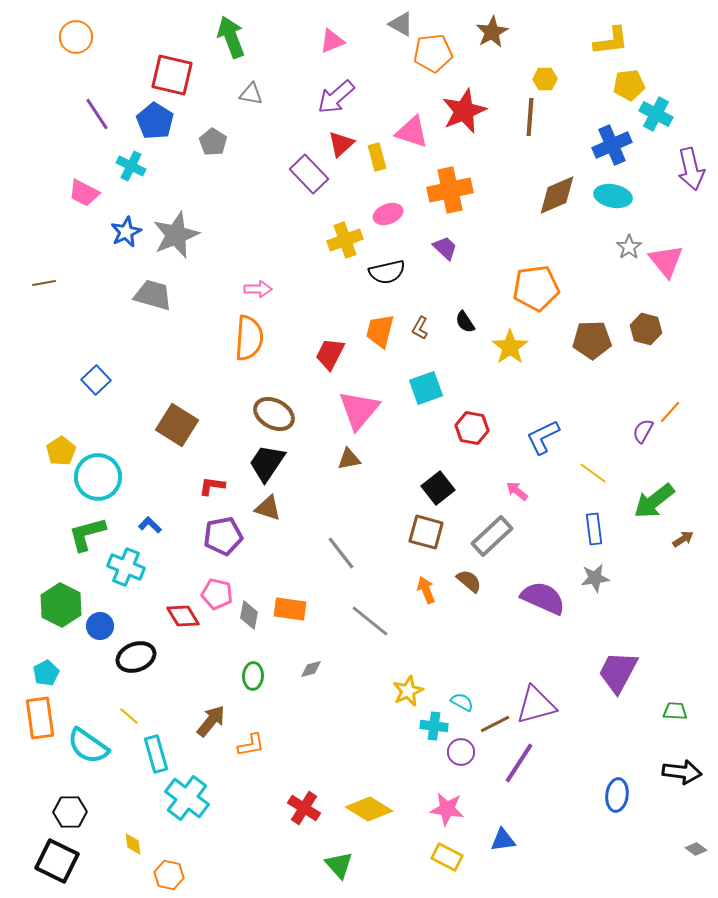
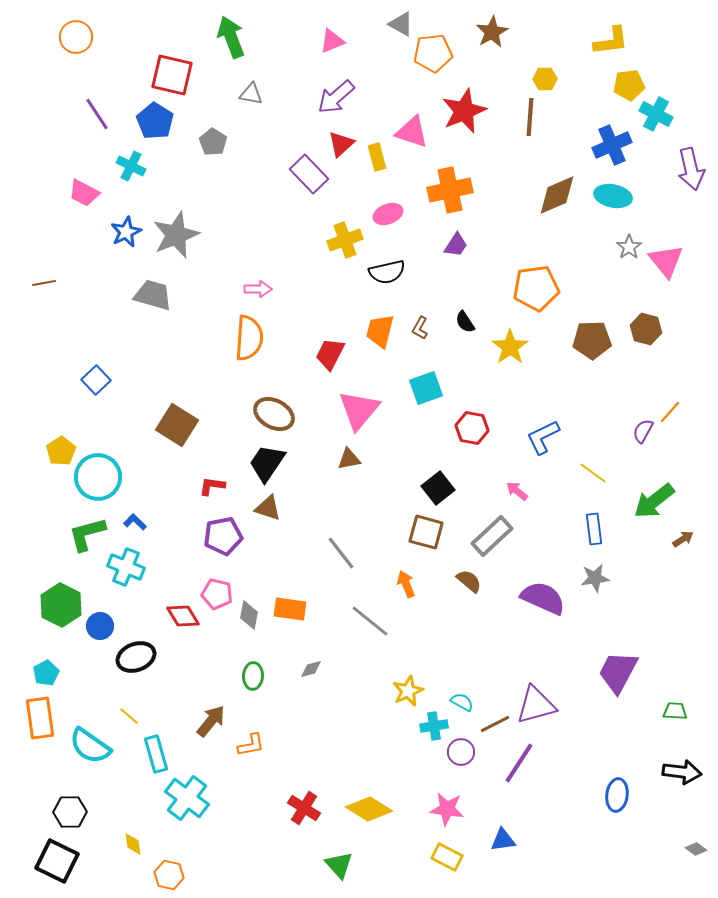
purple trapezoid at (445, 248): moved 11 px right, 3 px up; rotated 80 degrees clockwise
blue L-shape at (150, 525): moved 15 px left, 3 px up
orange arrow at (426, 590): moved 20 px left, 6 px up
cyan cross at (434, 726): rotated 16 degrees counterclockwise
cyan semicircle at (88, 746): moved 2 px right
